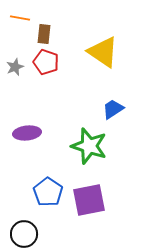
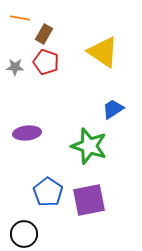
brown rectangle: rotated 24 degrees clockwise
gray star: rotated 24 degrees clockwise
